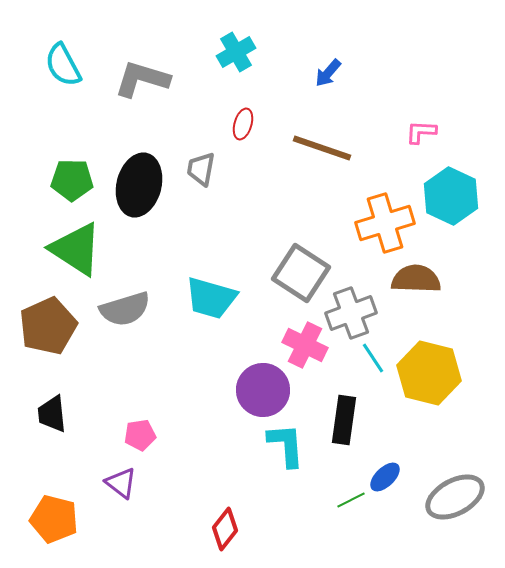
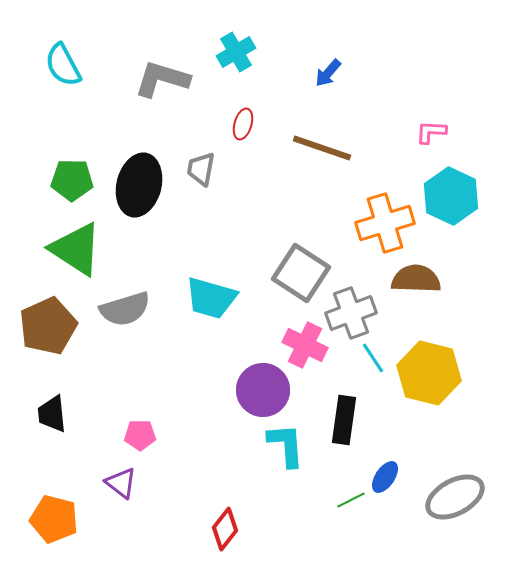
gray L-shape: moved 20 px right
pink L-shape: moved 10 px right
pink pentagon: rotated 8 degrees clockwise
blue ellipse: rotated 12 degrees counterclockwise
